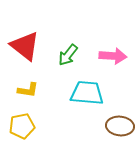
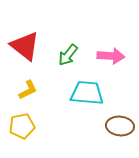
pink arrow: moved 2 px left
yellow L-shape: rotated 35 degrees counterclockwise
